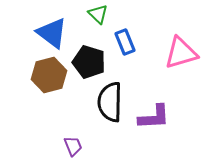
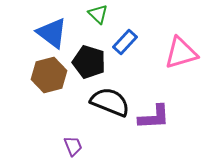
blue rectangle: rotated 65 degrees clockwise
black semicircle: rotated 111 degrees clockwise
